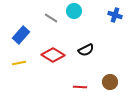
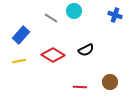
yellow line: moved 2 px up
